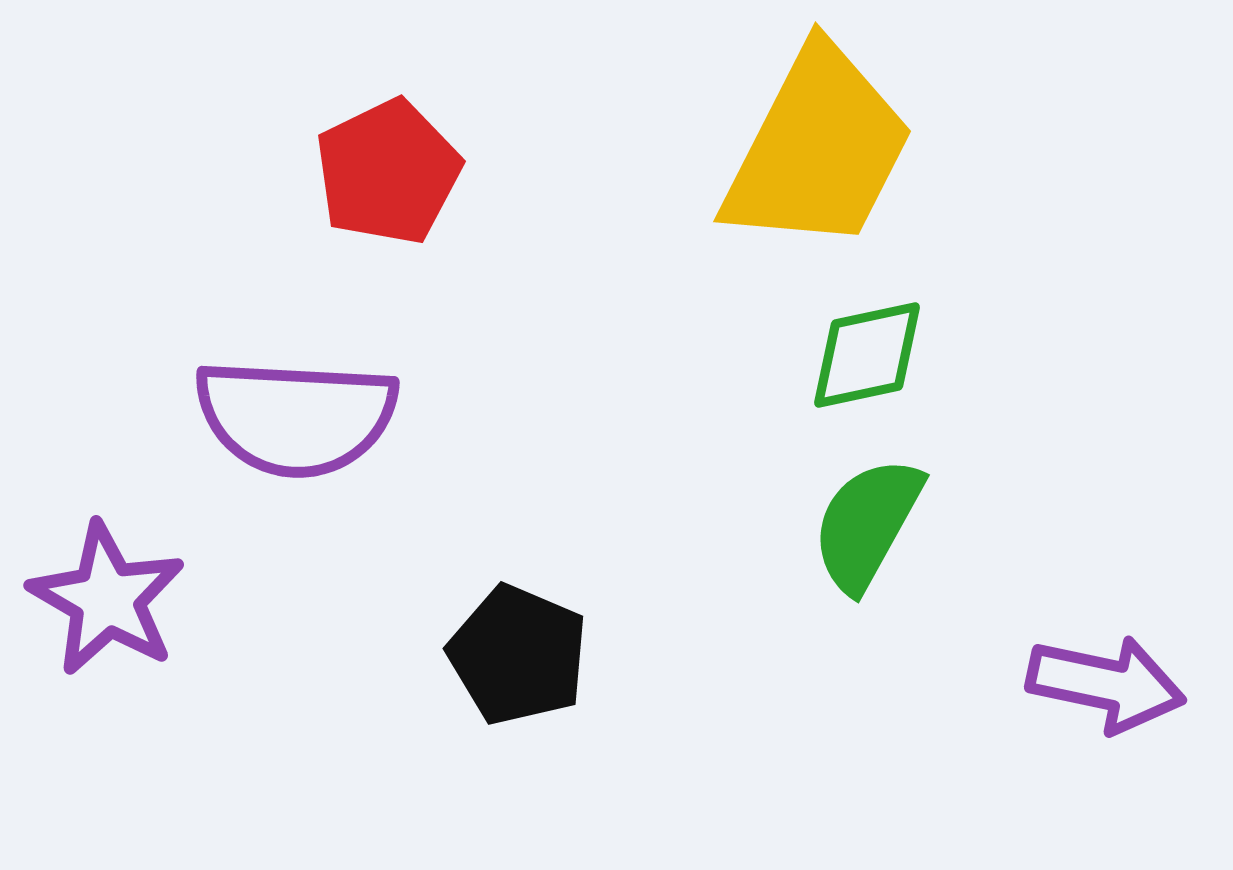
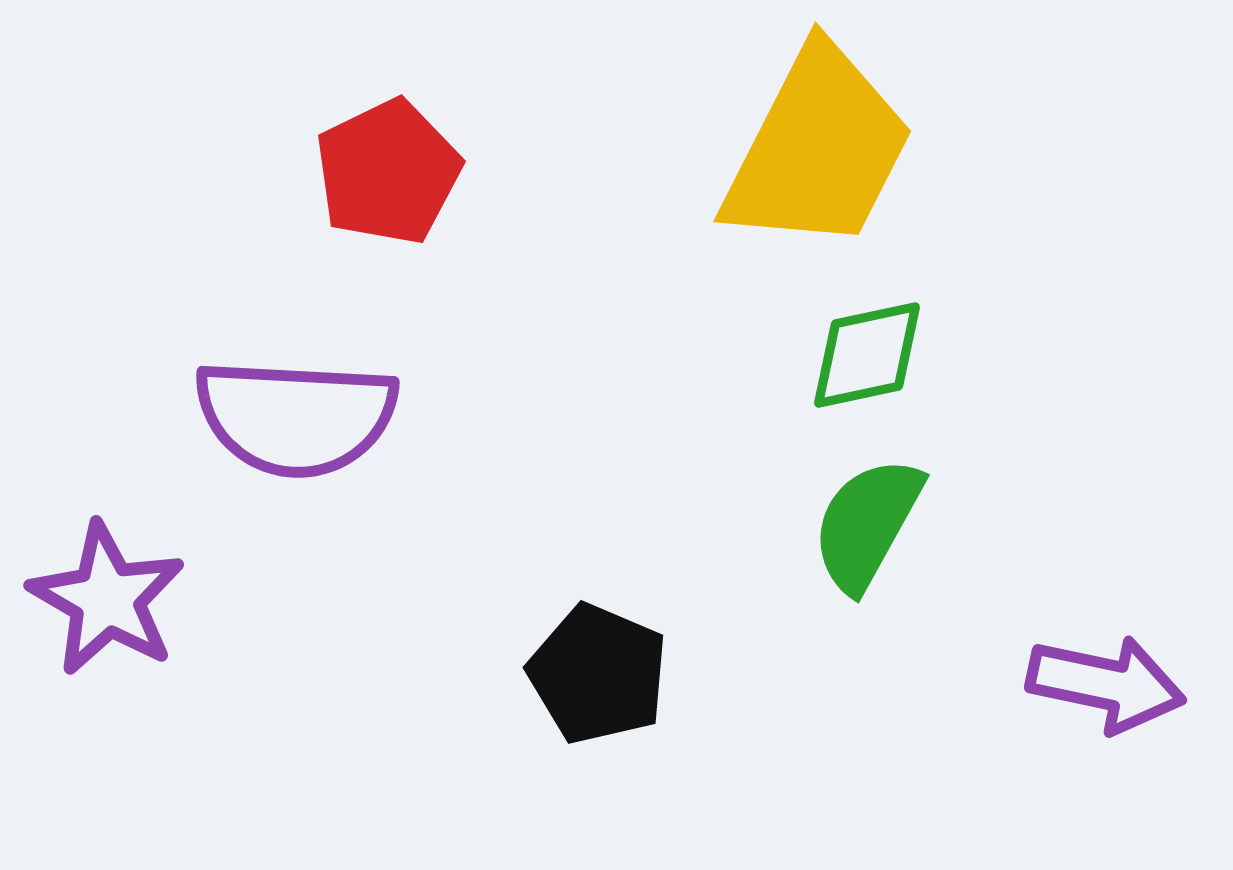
black pentagon: moved 80 px right, 19 px down
